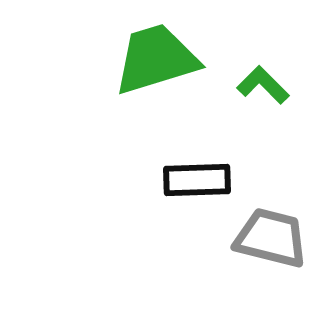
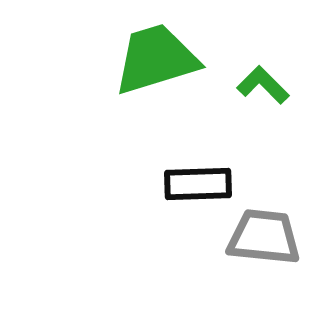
black rectangle: moved 1 px right, 4 px down
gray trapezoid: moved 7 px left, 1 px up; rotated 8 degrees counterclockwise
